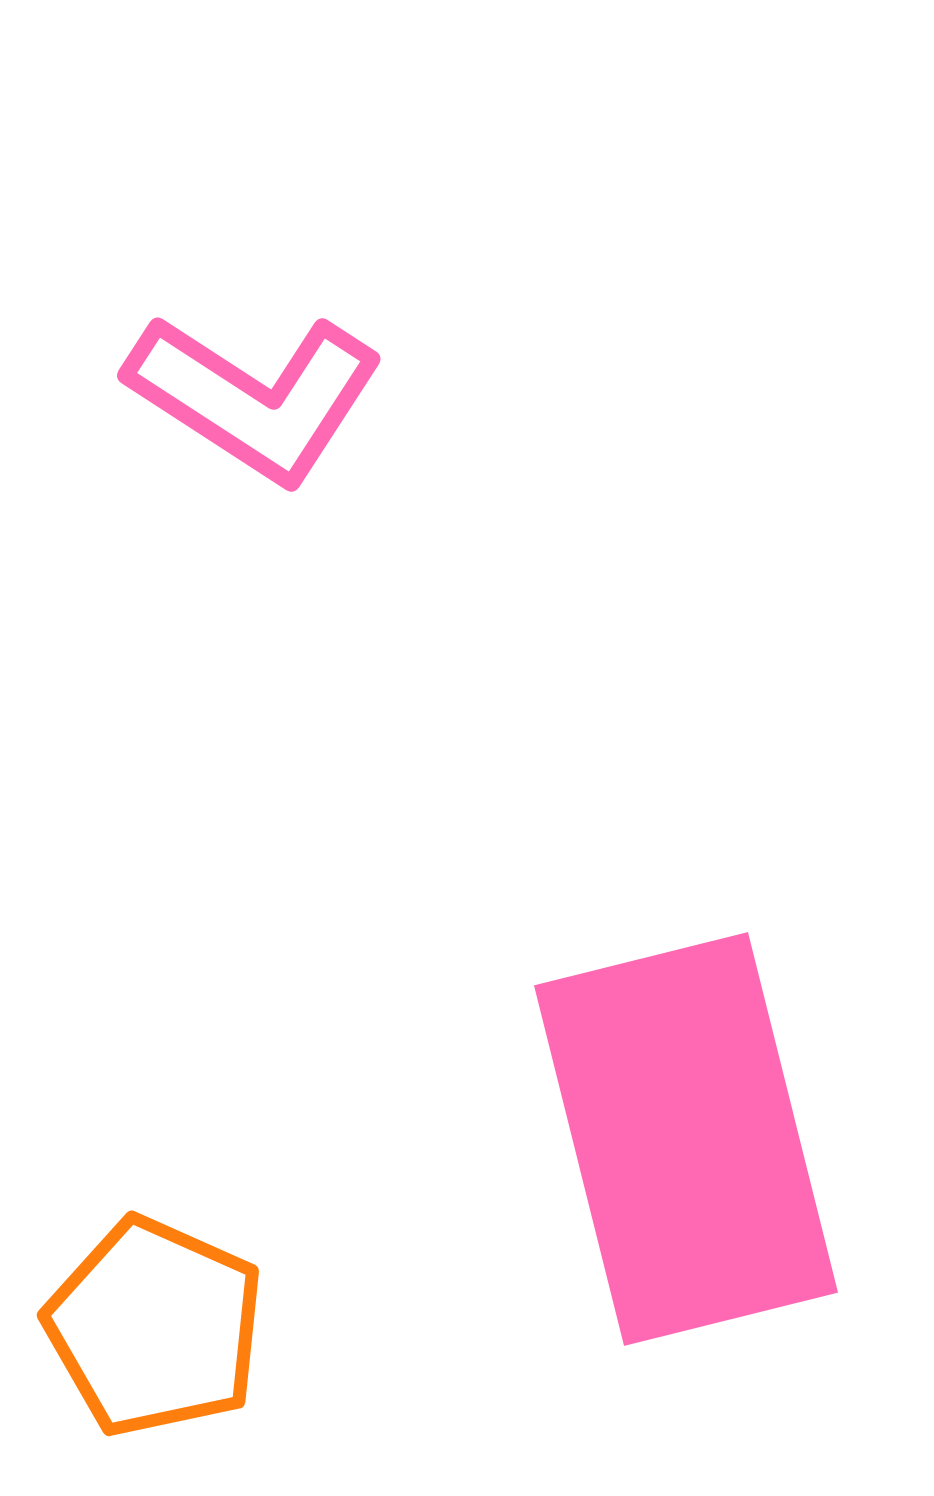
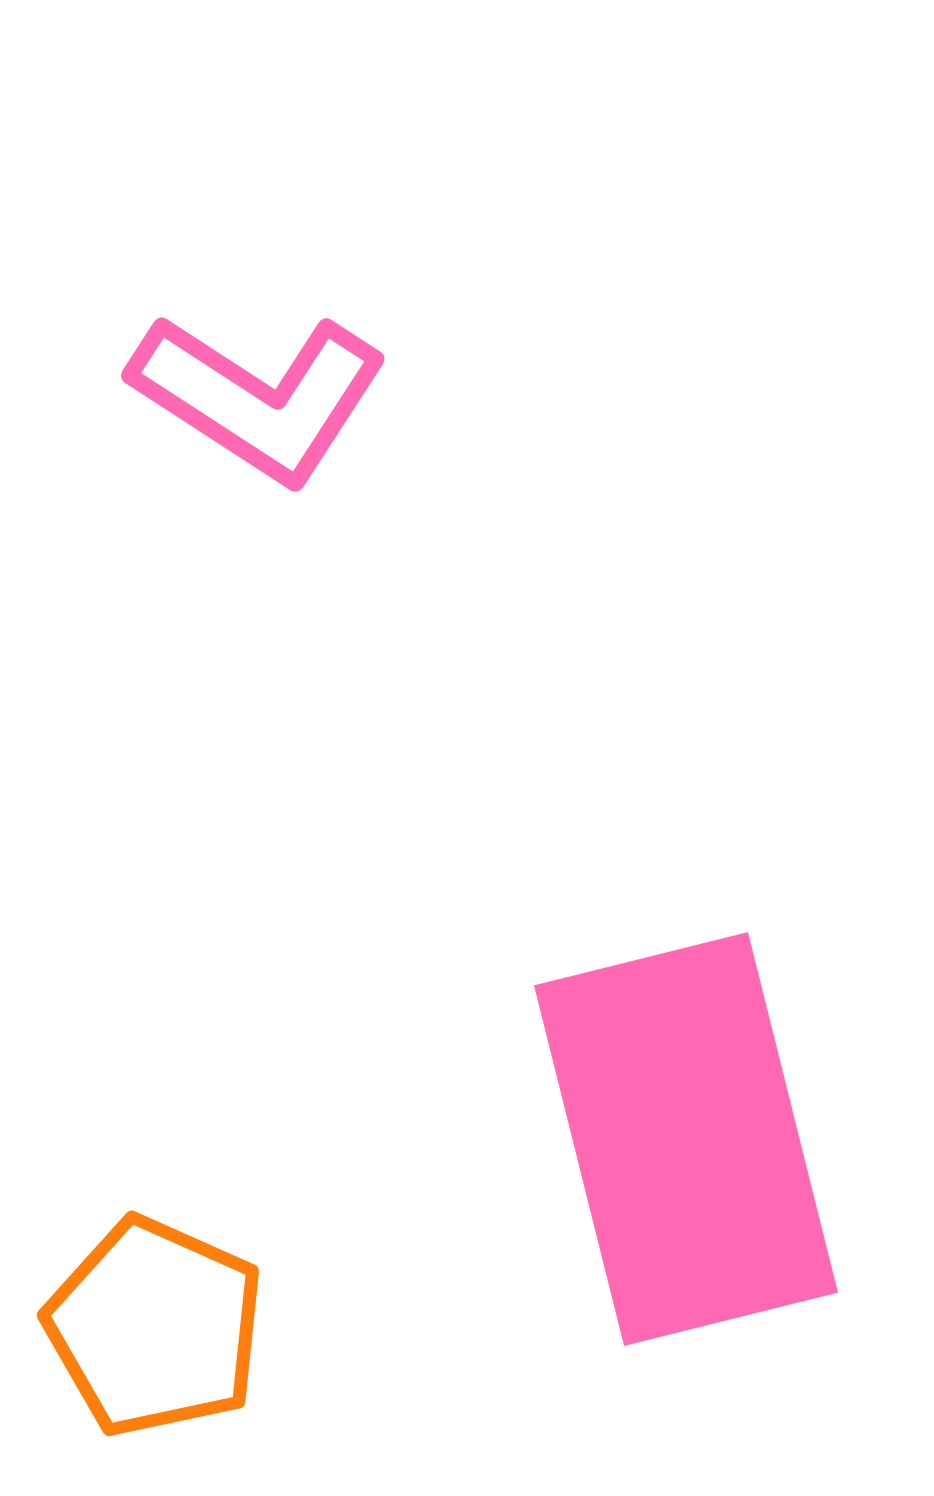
pink L-shape: moved 4 px right
